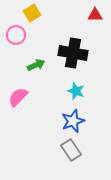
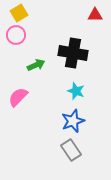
yellow square: moved 13 px left
